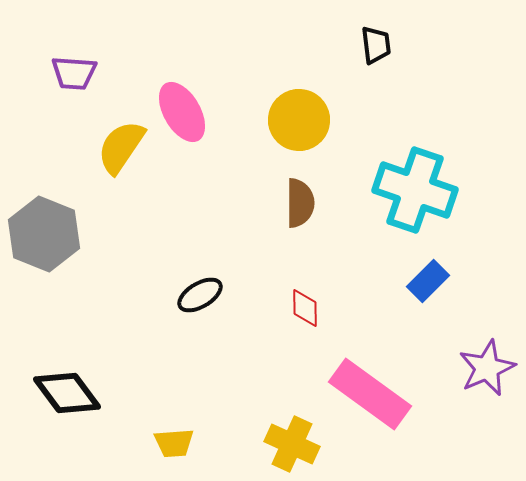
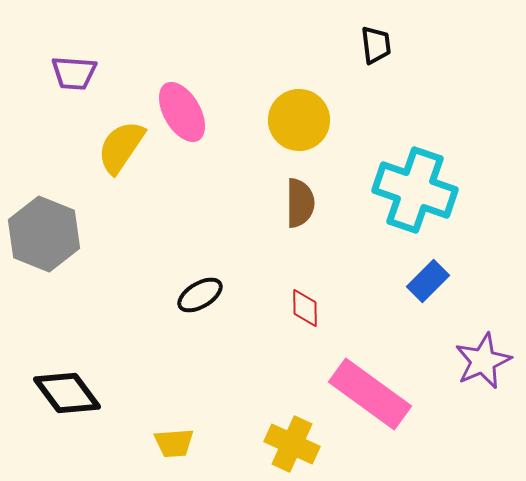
purple star: moved 4 px left, 7 px up
